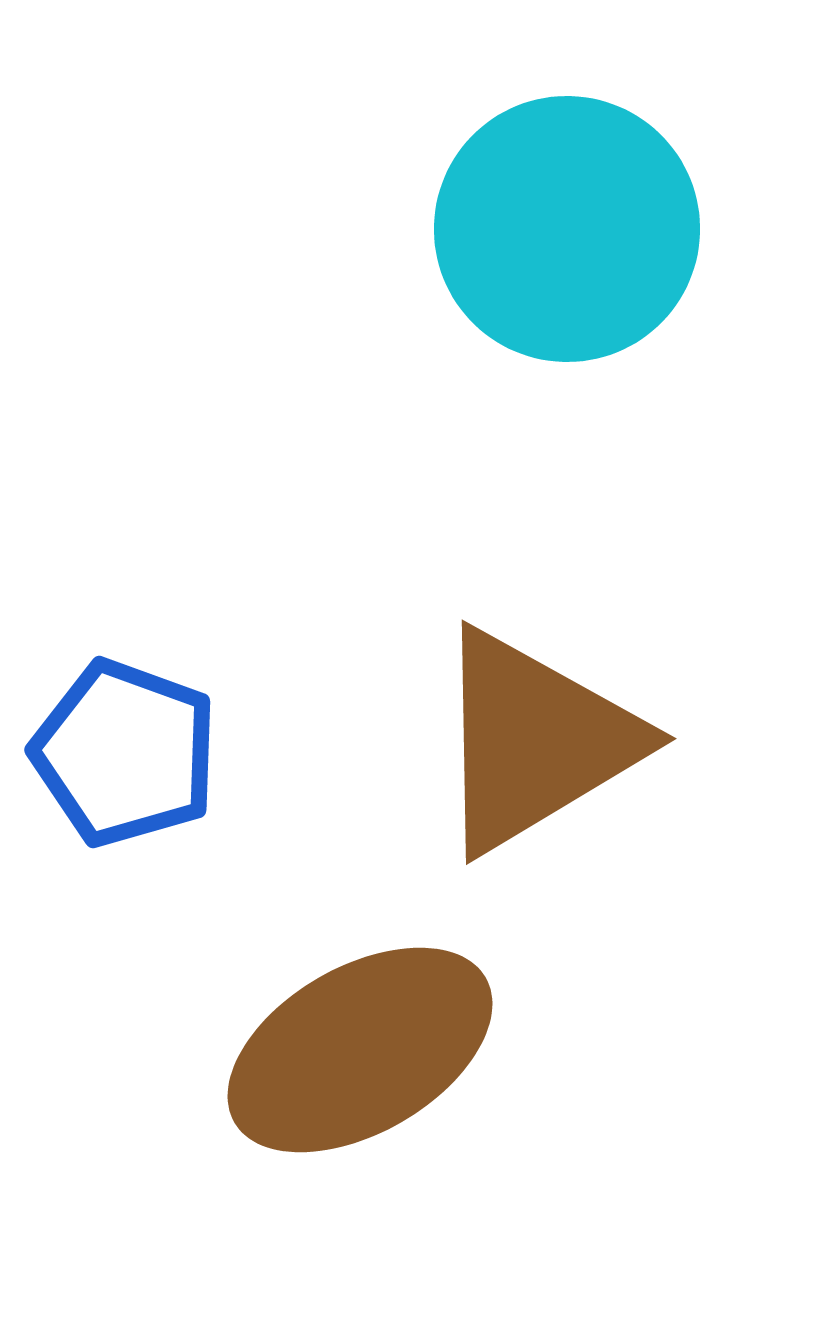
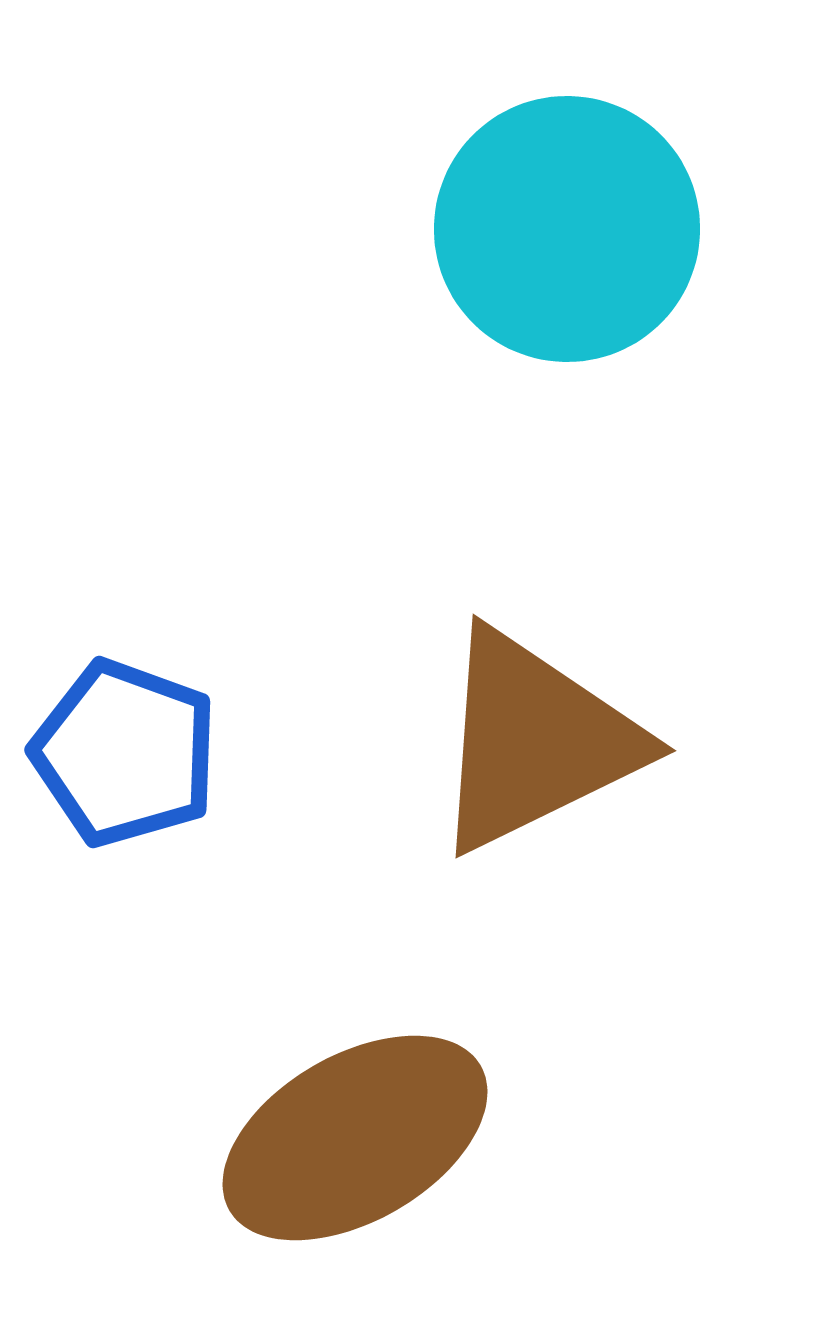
brown triangle: rotated 5 degrees clockwise
brown ellipse: moved 5 px left, 88 px down
